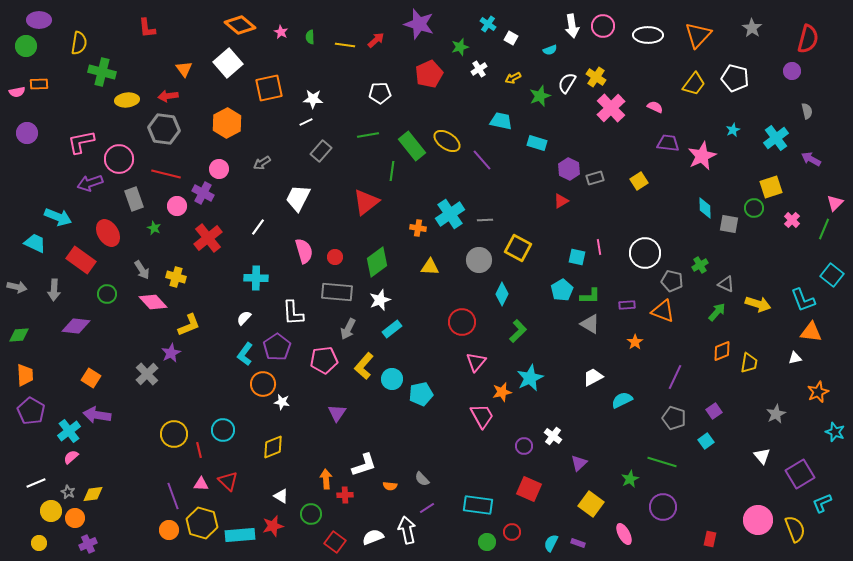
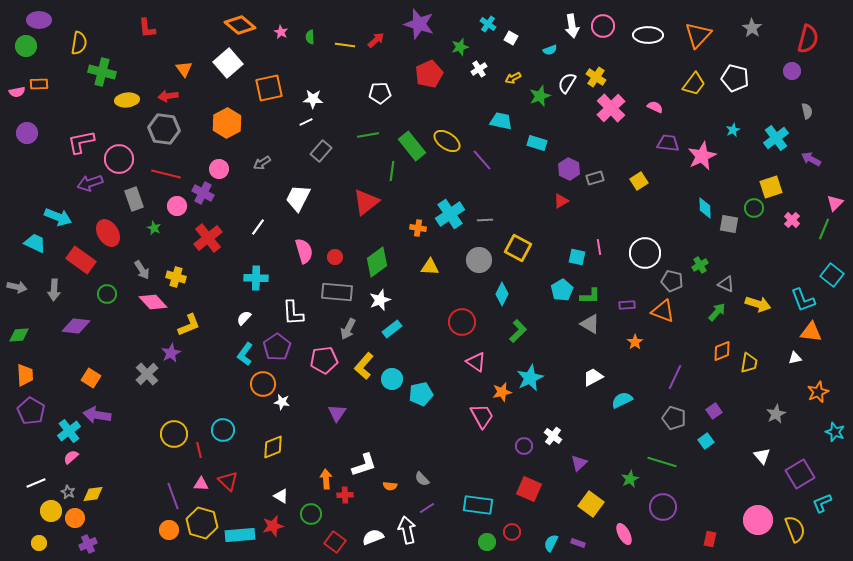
pink triangle at (476, 362): rotated 35 degrees counterclockwise
